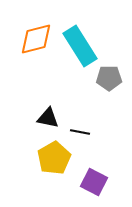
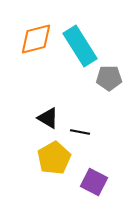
black triangle: rotated 20 degrees clockwise
